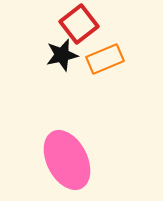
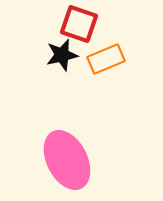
red square: rotated 33 degrees counterclockwise
orange rectangle: moved 1 px right
